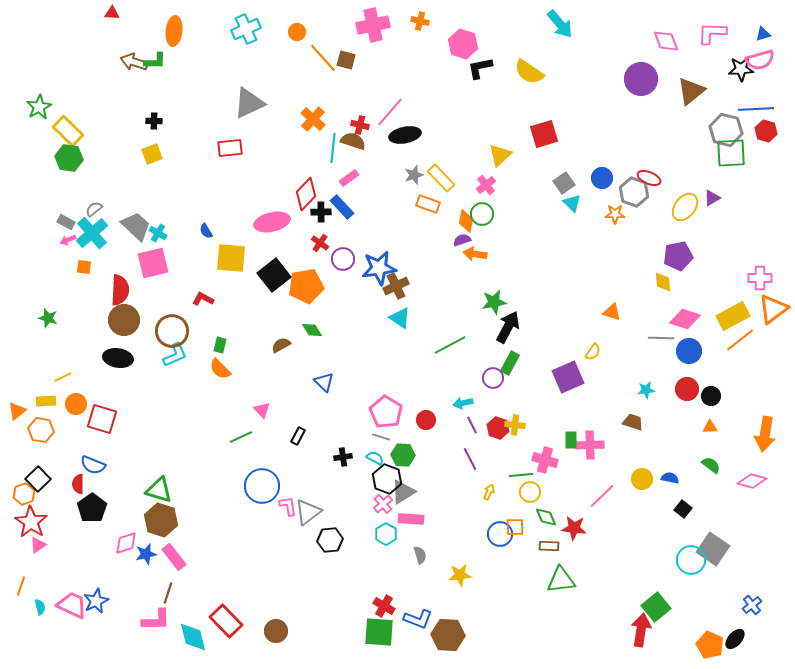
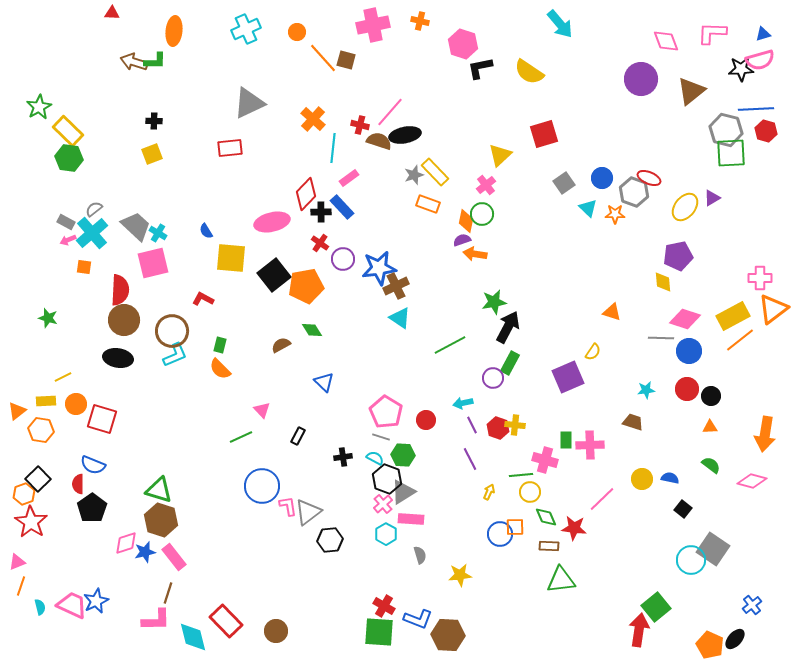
brown semicircle at (353, 141): moved 26 px right
yellow rectangle at (441, 178): moved 6 px left, 6 px up
cyan triangle at (572, 203): moved 16 px right, 5 px down
green rectangle at (571, 440): moved 5 px left
pink line at (602, 496): moved 3 px down
pink triangle at (38, 545): moved 21 px left, 17 px down; rotated 12 degrees clockwise
blue star at (146, 554): moved 1 px left, 2 px up
red arrow at (641, 630): moved 2 px left
